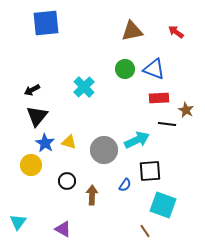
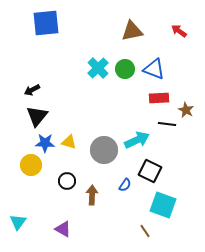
red arrow: moved 3 px right, 1 px up
cyan cross: moved 14 px right, 19 px up
blue star: rotated 30 degrees counterclockwise
black square: rotated 30 degrees clockwise
